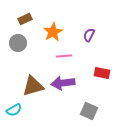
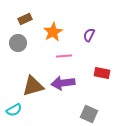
gray square: moved 3 px down
